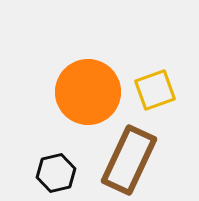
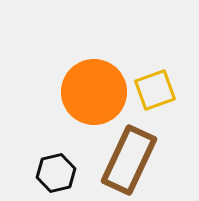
orange circle: moved 6 px right
